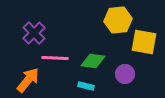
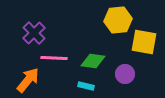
pink line: moved 1 px left
